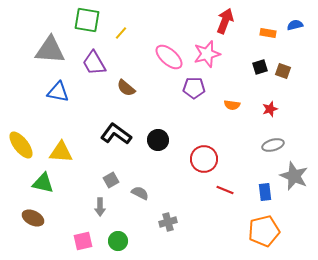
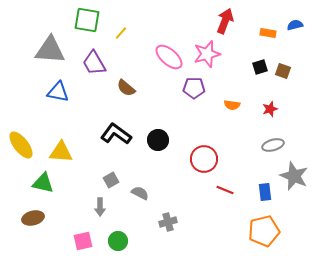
brown ellipse: rotated 40 degrees counterclockwise
